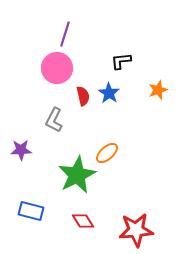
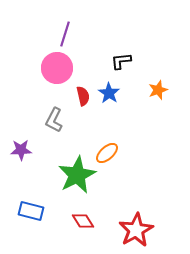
red star: rotated 24 degrees counterclockwise
